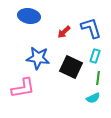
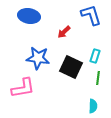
blue L-shape: moved 13 px up
cyan semicircle: moved 8 px down; rotated 64 degrees counterclockwise
